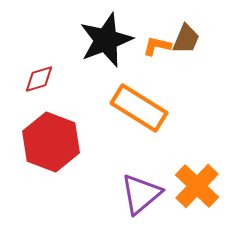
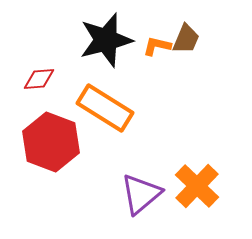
black star: rotated 6 degrees clockwise
red diamond: rotated 12 degrees clockwise
orange rectangle: moved 34 px left
